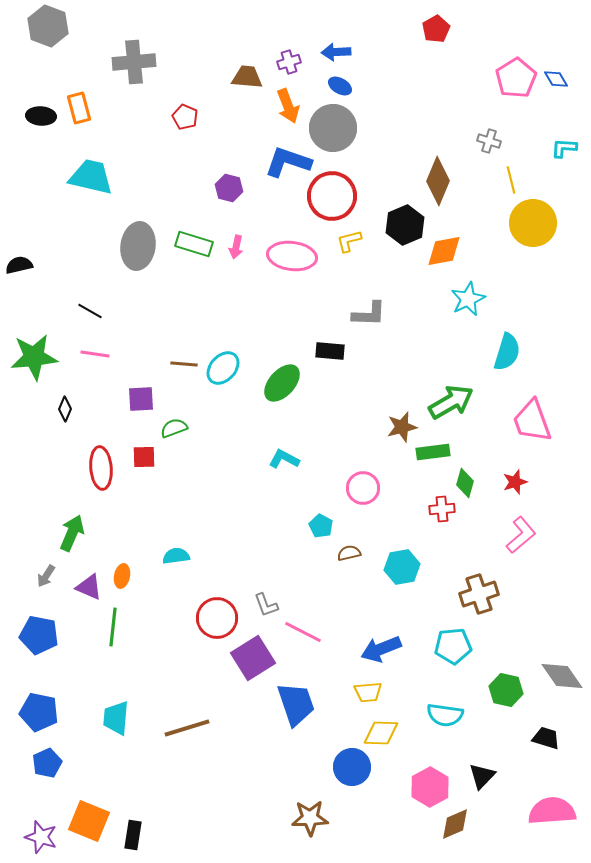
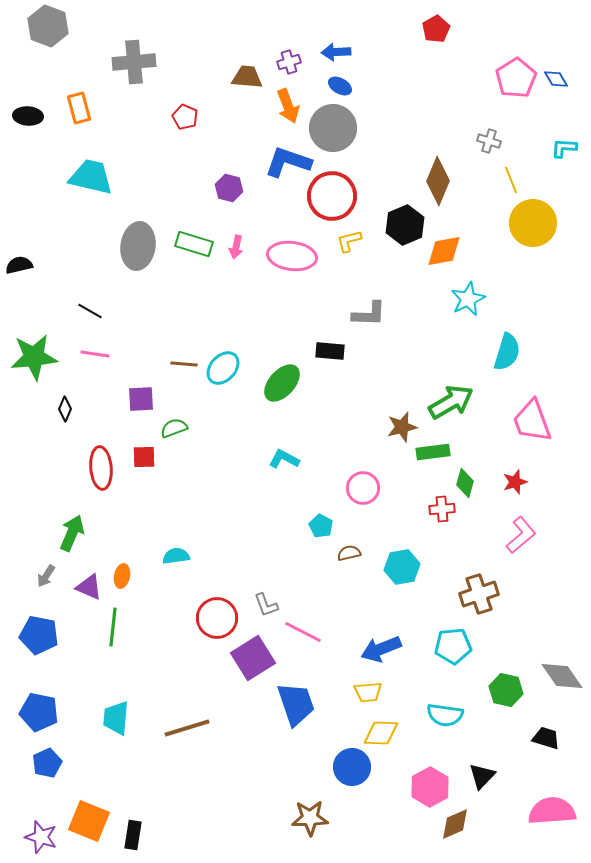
black ellipse at (41, 116): moved 13 px left
yellow line at (511, 180): rotated 8 degrees counterclockwise
